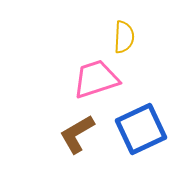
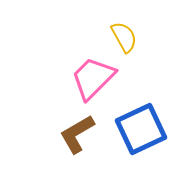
yellow semicircle: rotated 32 degrees counterclockwise
pink trapezoid: moved 3 px left, 1 px up; rotated 27 degrees counterclockwise
